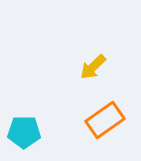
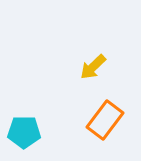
orange rectangle: rotated 18 degrees counterclockwise
